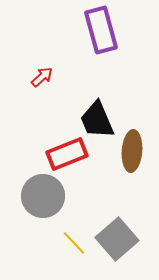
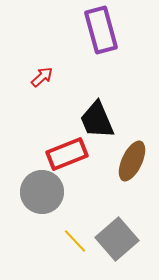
brown ellipse: moved 10 px down; rotated 21 degrees clockwise
gray circle: moved 1 px left, 4 px up
yellow line: moved 1 px right, 2 px up
